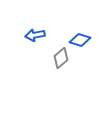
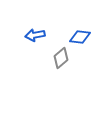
blue diamond: moved 3 px up; rotated 10 degrees counterclockwise
